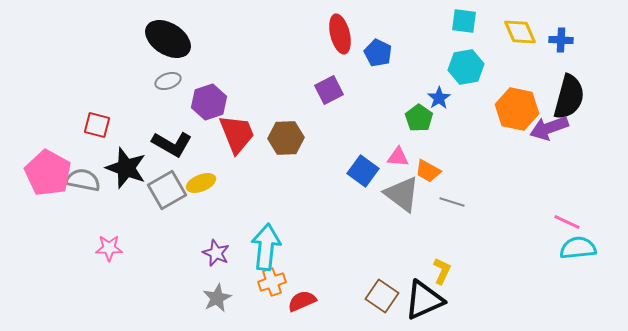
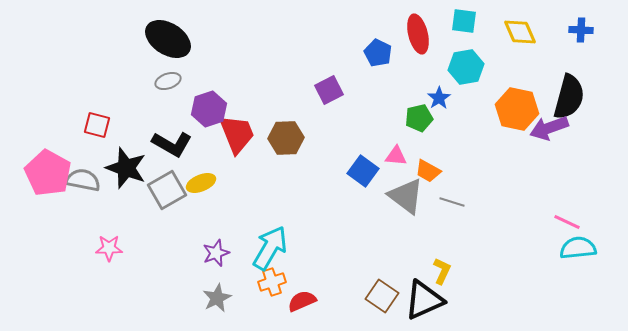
red ellipse: moved 78 px right
blue cross: moved 20 px right, 10 px up
purple hexagon: moved 7 px down
green pentagon: rotated 24 degrees clockwise
pink triangle: moved 2 px left, 1 px up
gray triangle: moved 4 px right, 2 px down
cyan arrow: moved 4 px right, 1 px down; rotated 24 degrees clockwise
purple star: rotated 28 degrees clockwise
